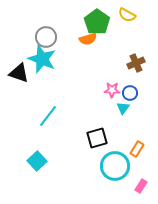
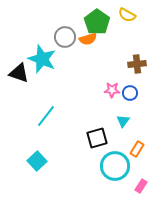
gray circle: moved 19 px right
brown cross: moved 1 px right, 1 px down; rotated 18 degrees clockwise
cyan triangle: moved 13 px down
cyan line: moved 2 px left
